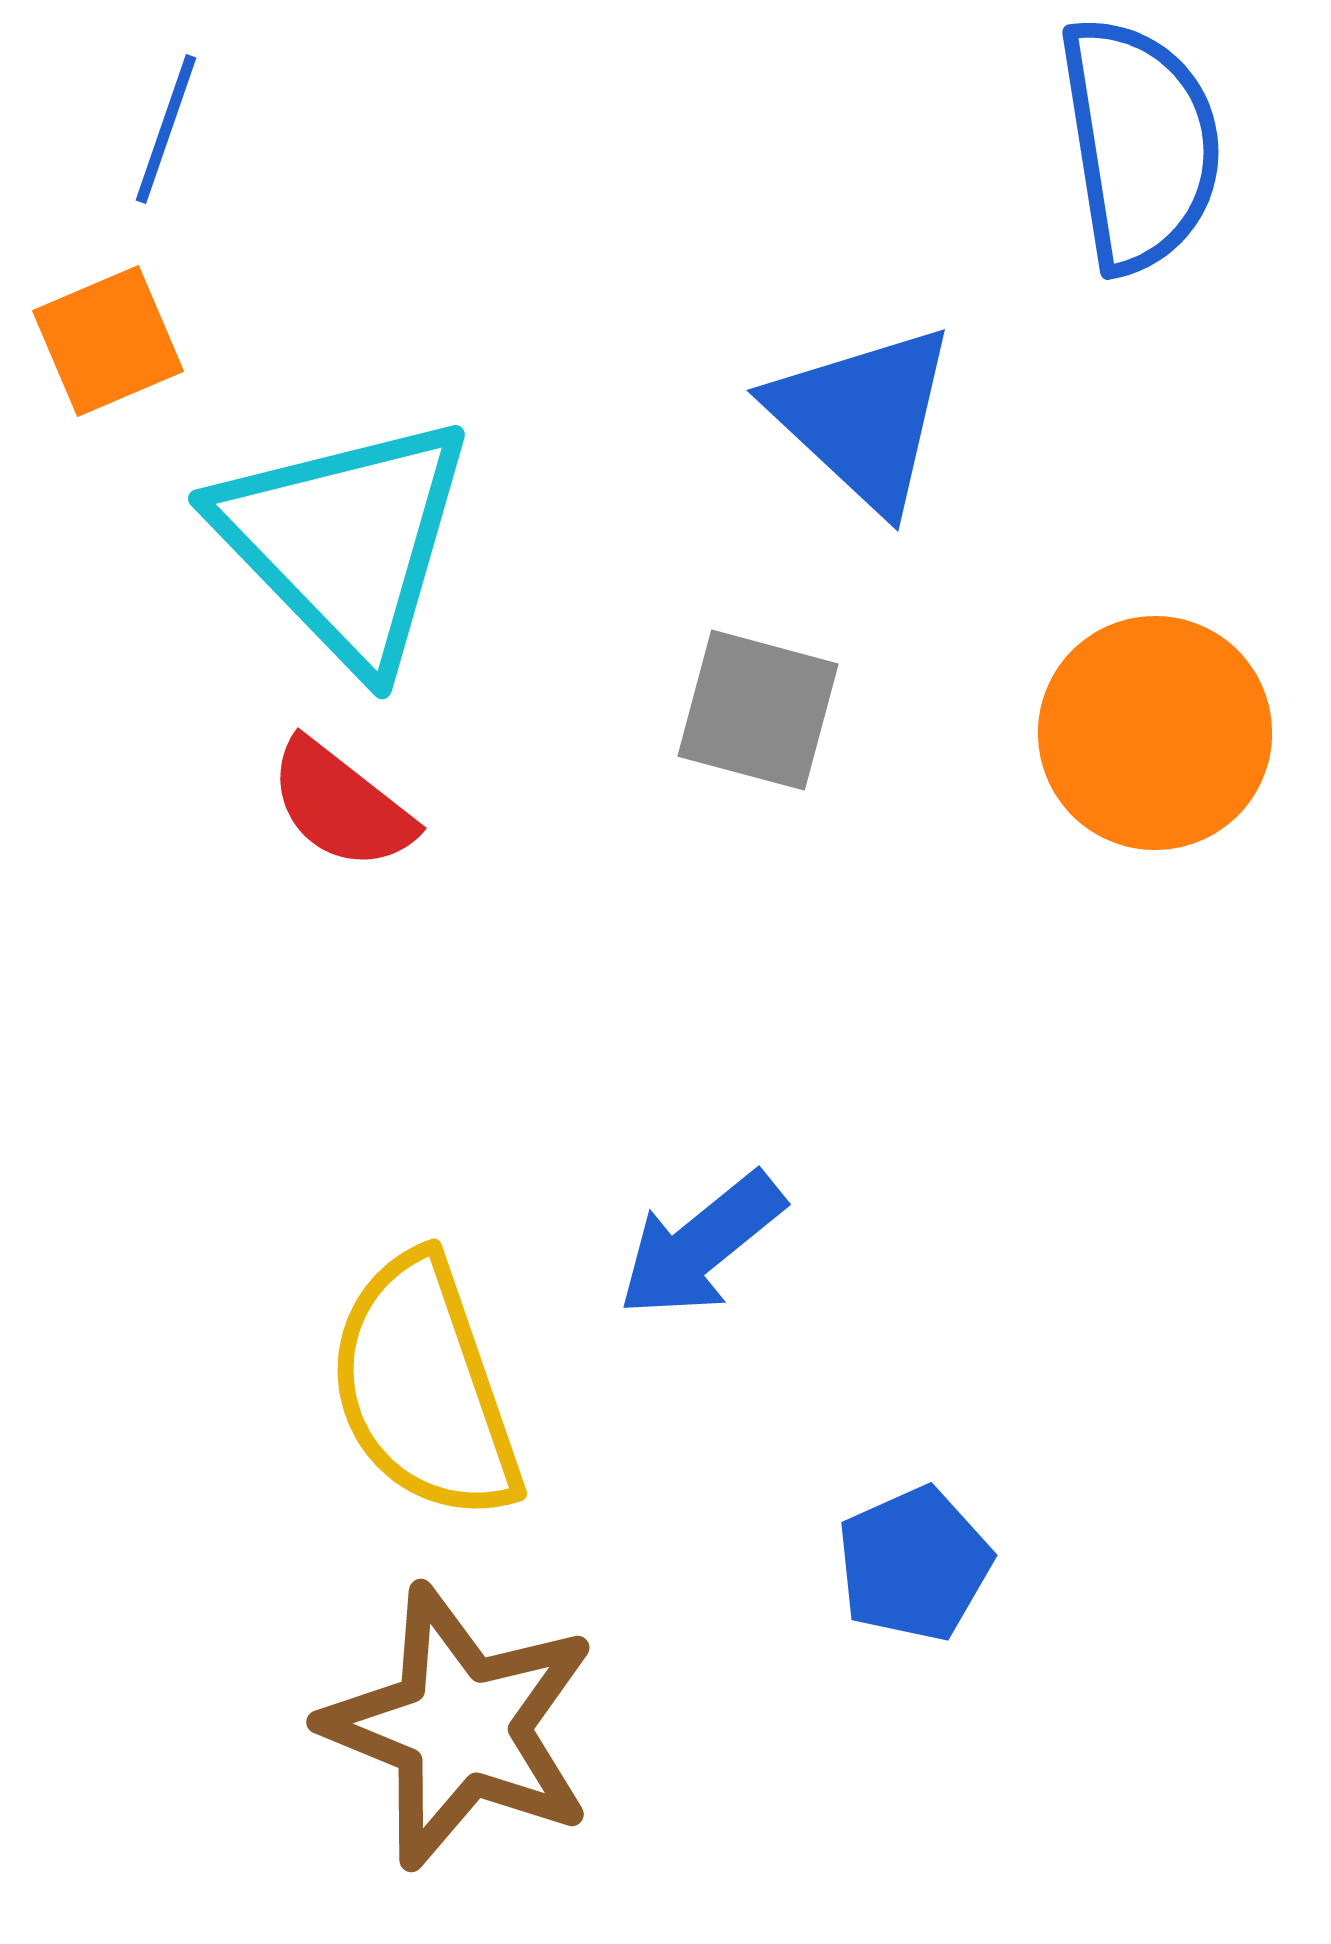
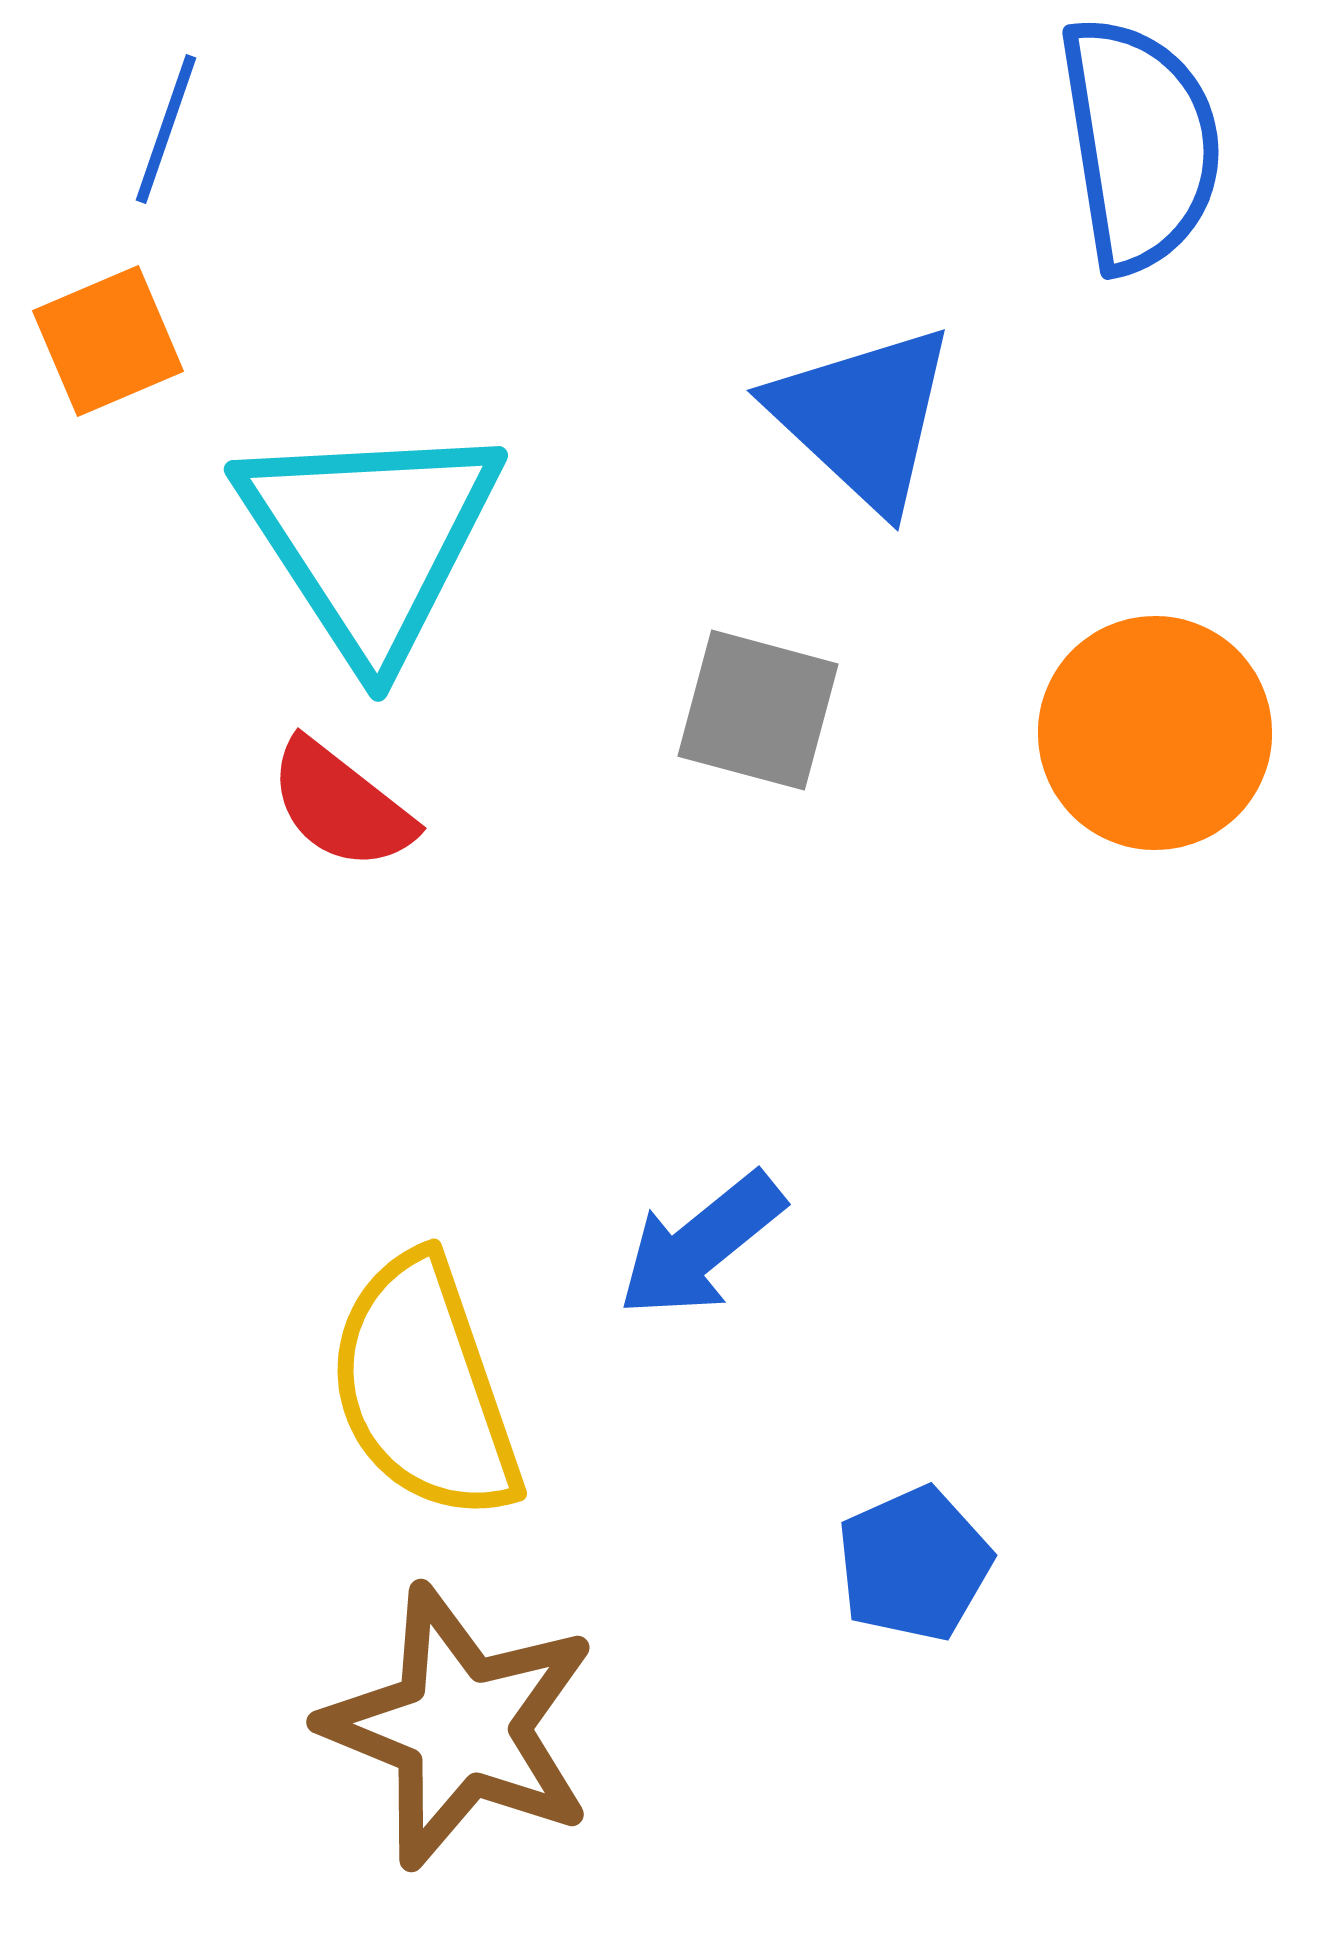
cyan triangle: moved 25 px right, 2 px up; rotated 11 degrees clockwise
